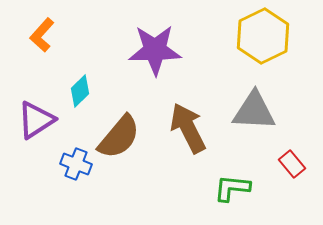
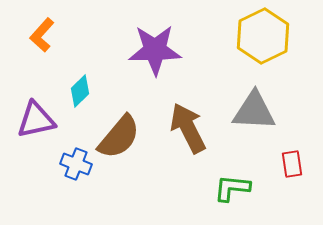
purple triangle: rotated 21 degrees clockwise
red rectangle: rotated 32 degrees clockwise
